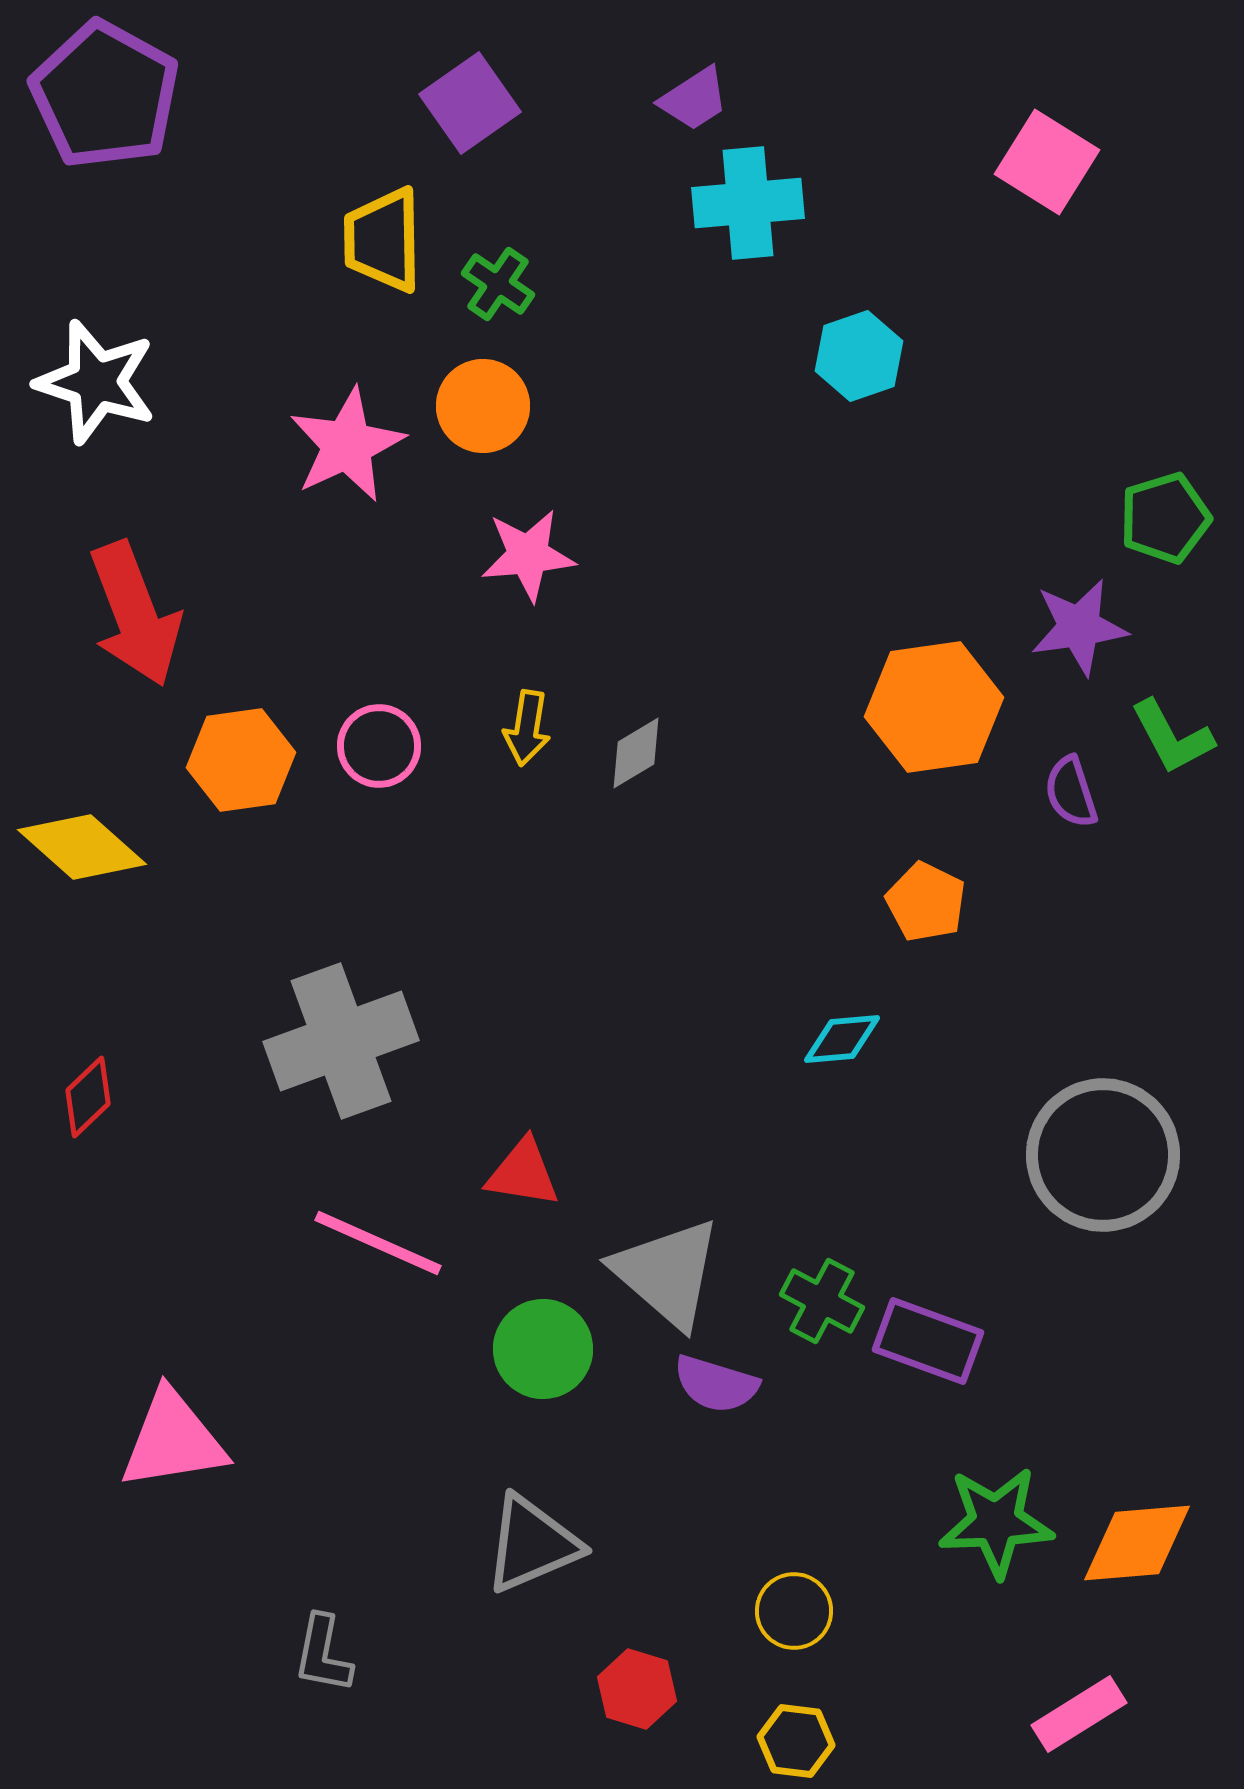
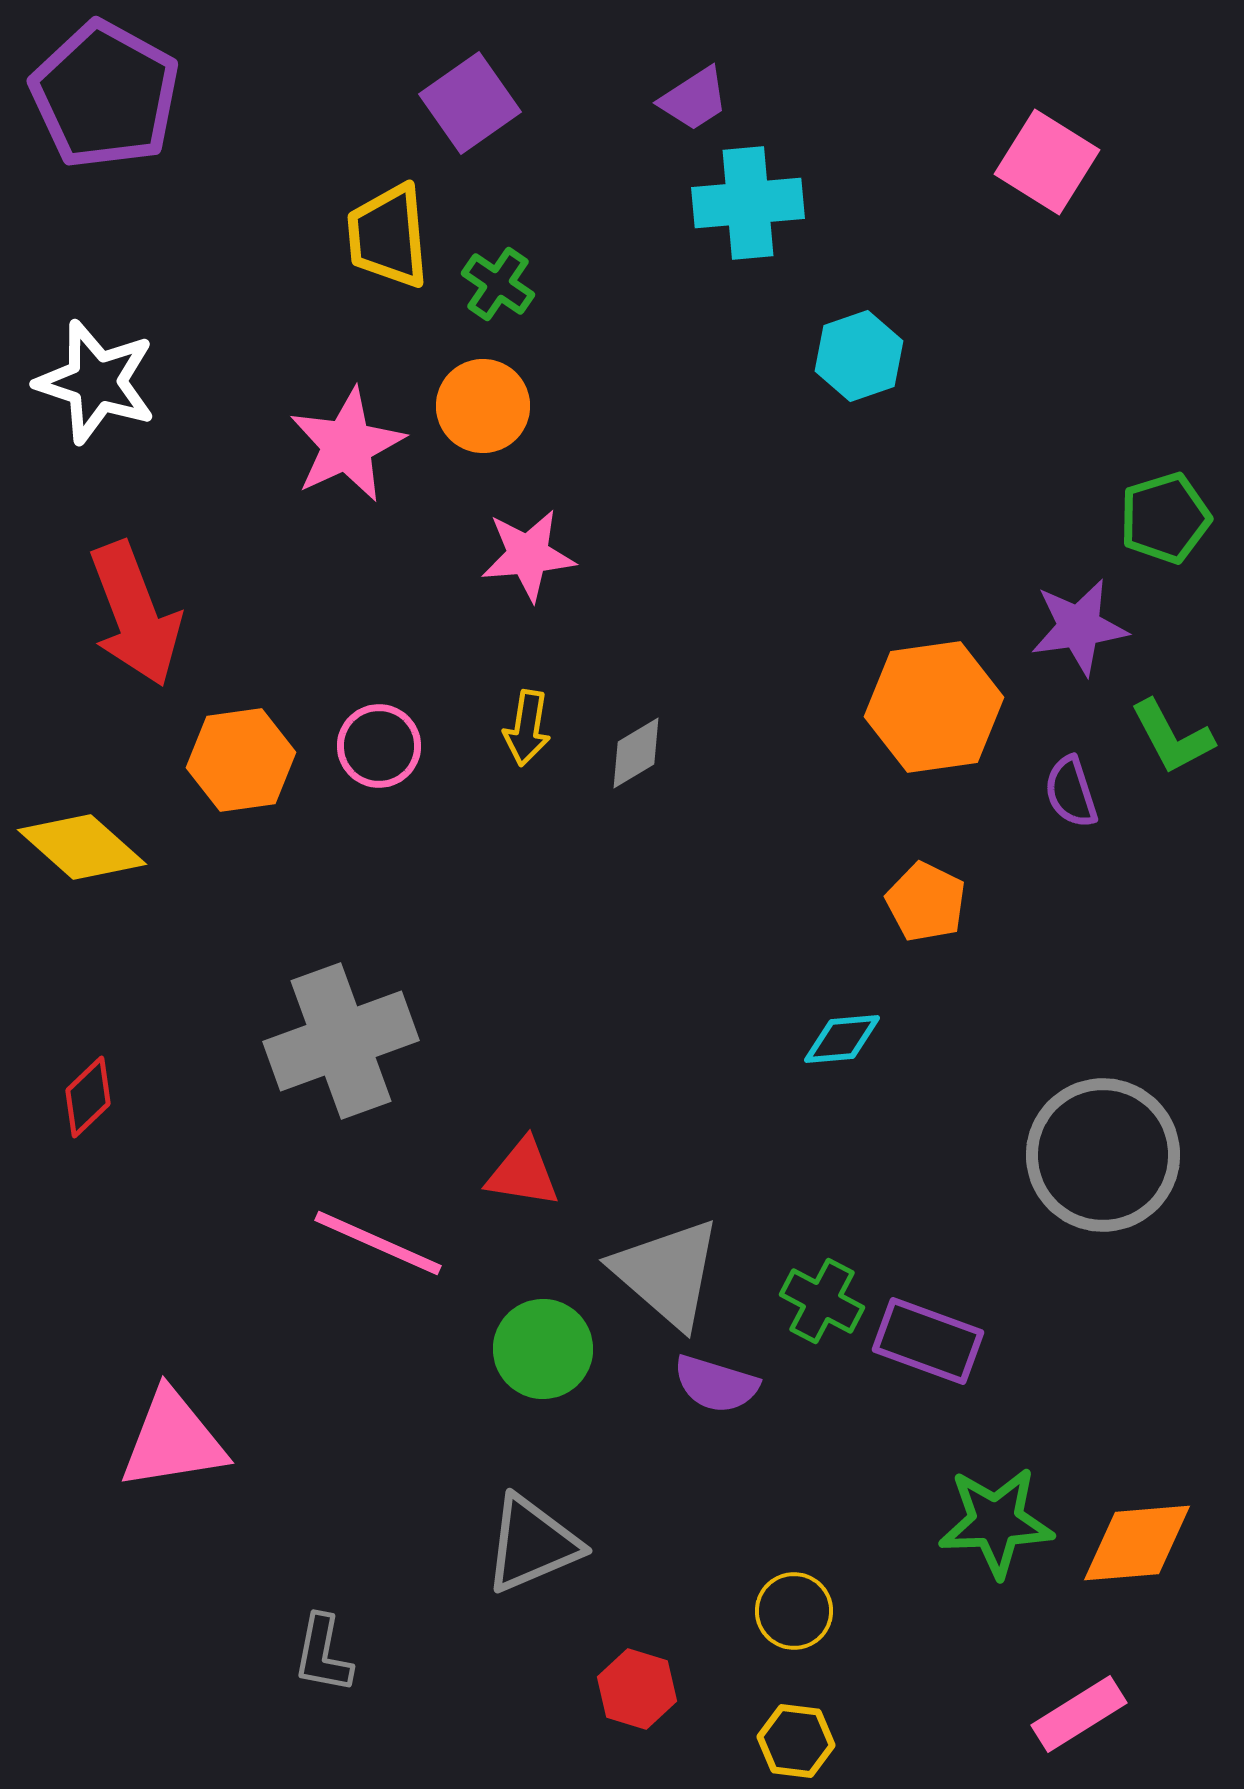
yellow trapezoid at (383, 240): moved 5 px right, 4 px up; rotated 4 degrees counterclockwise
